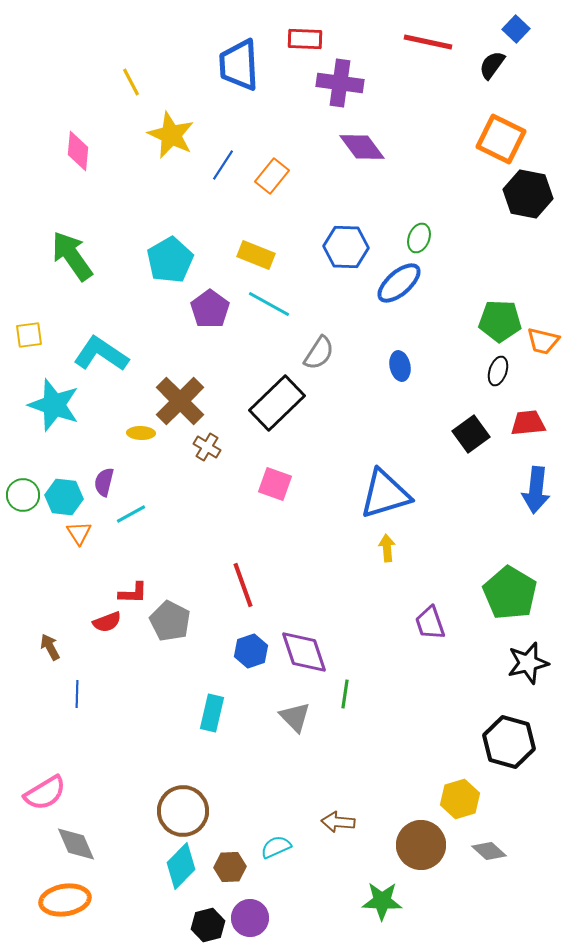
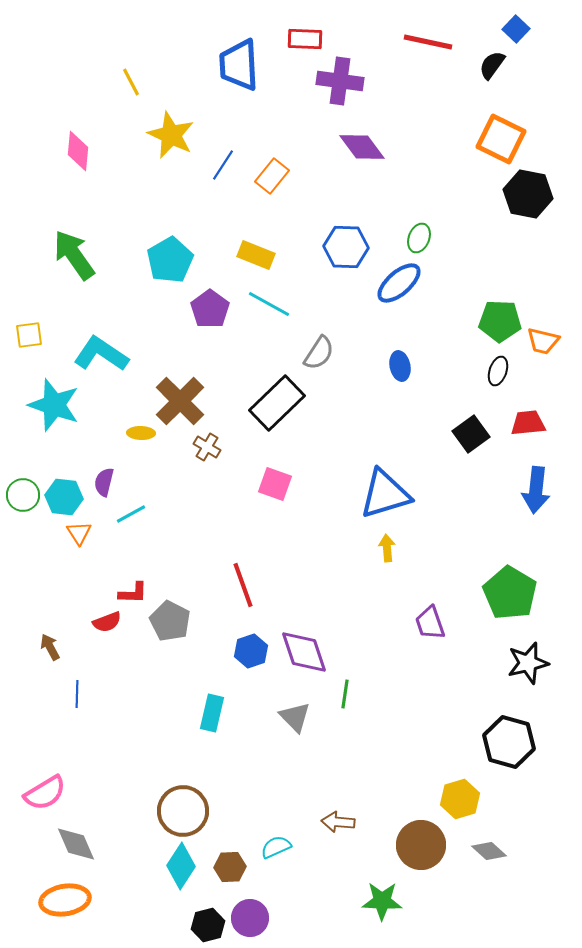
purple cross at (340, 83): moved 2 px up
green arrow at (72, 256): moved 2 px right, 1 px up
cyan diamond at (181, 866): rotated 12 degrees counterclockwise
